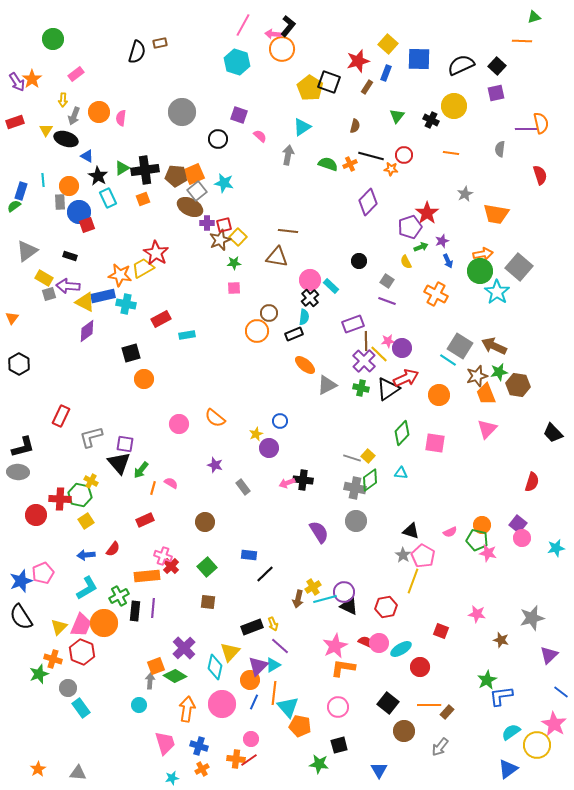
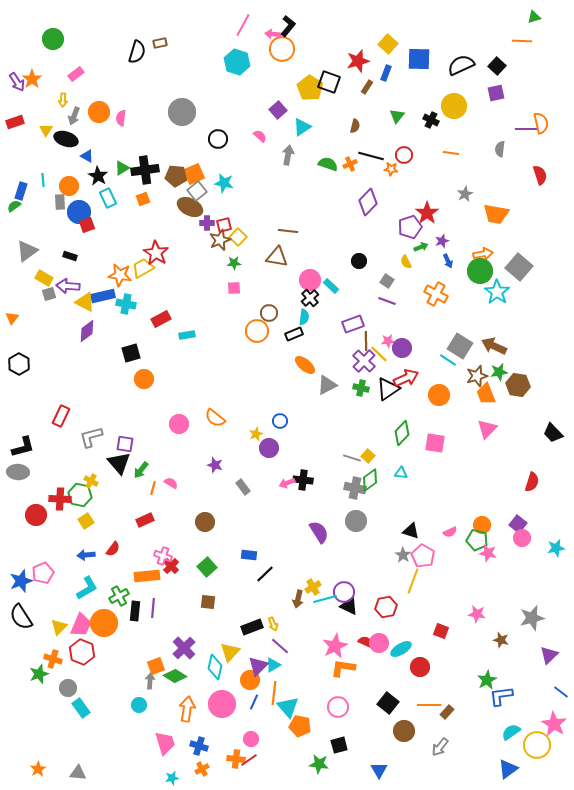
purple square at (239, 115): moved 39 px right, 5 px up; rotated 30 degrees clockwise
